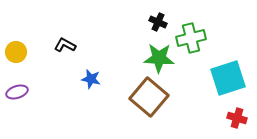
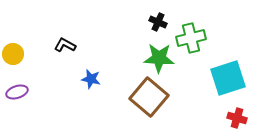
yellow circle: moved 3 px left, 2 px down
